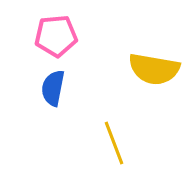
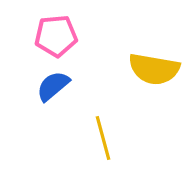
blue semicircle: moved 2 px up; rotated 39 degrees clockwise
yellow line: moved 11 px left, 5 px up; rotated 6 degrees clockwise
